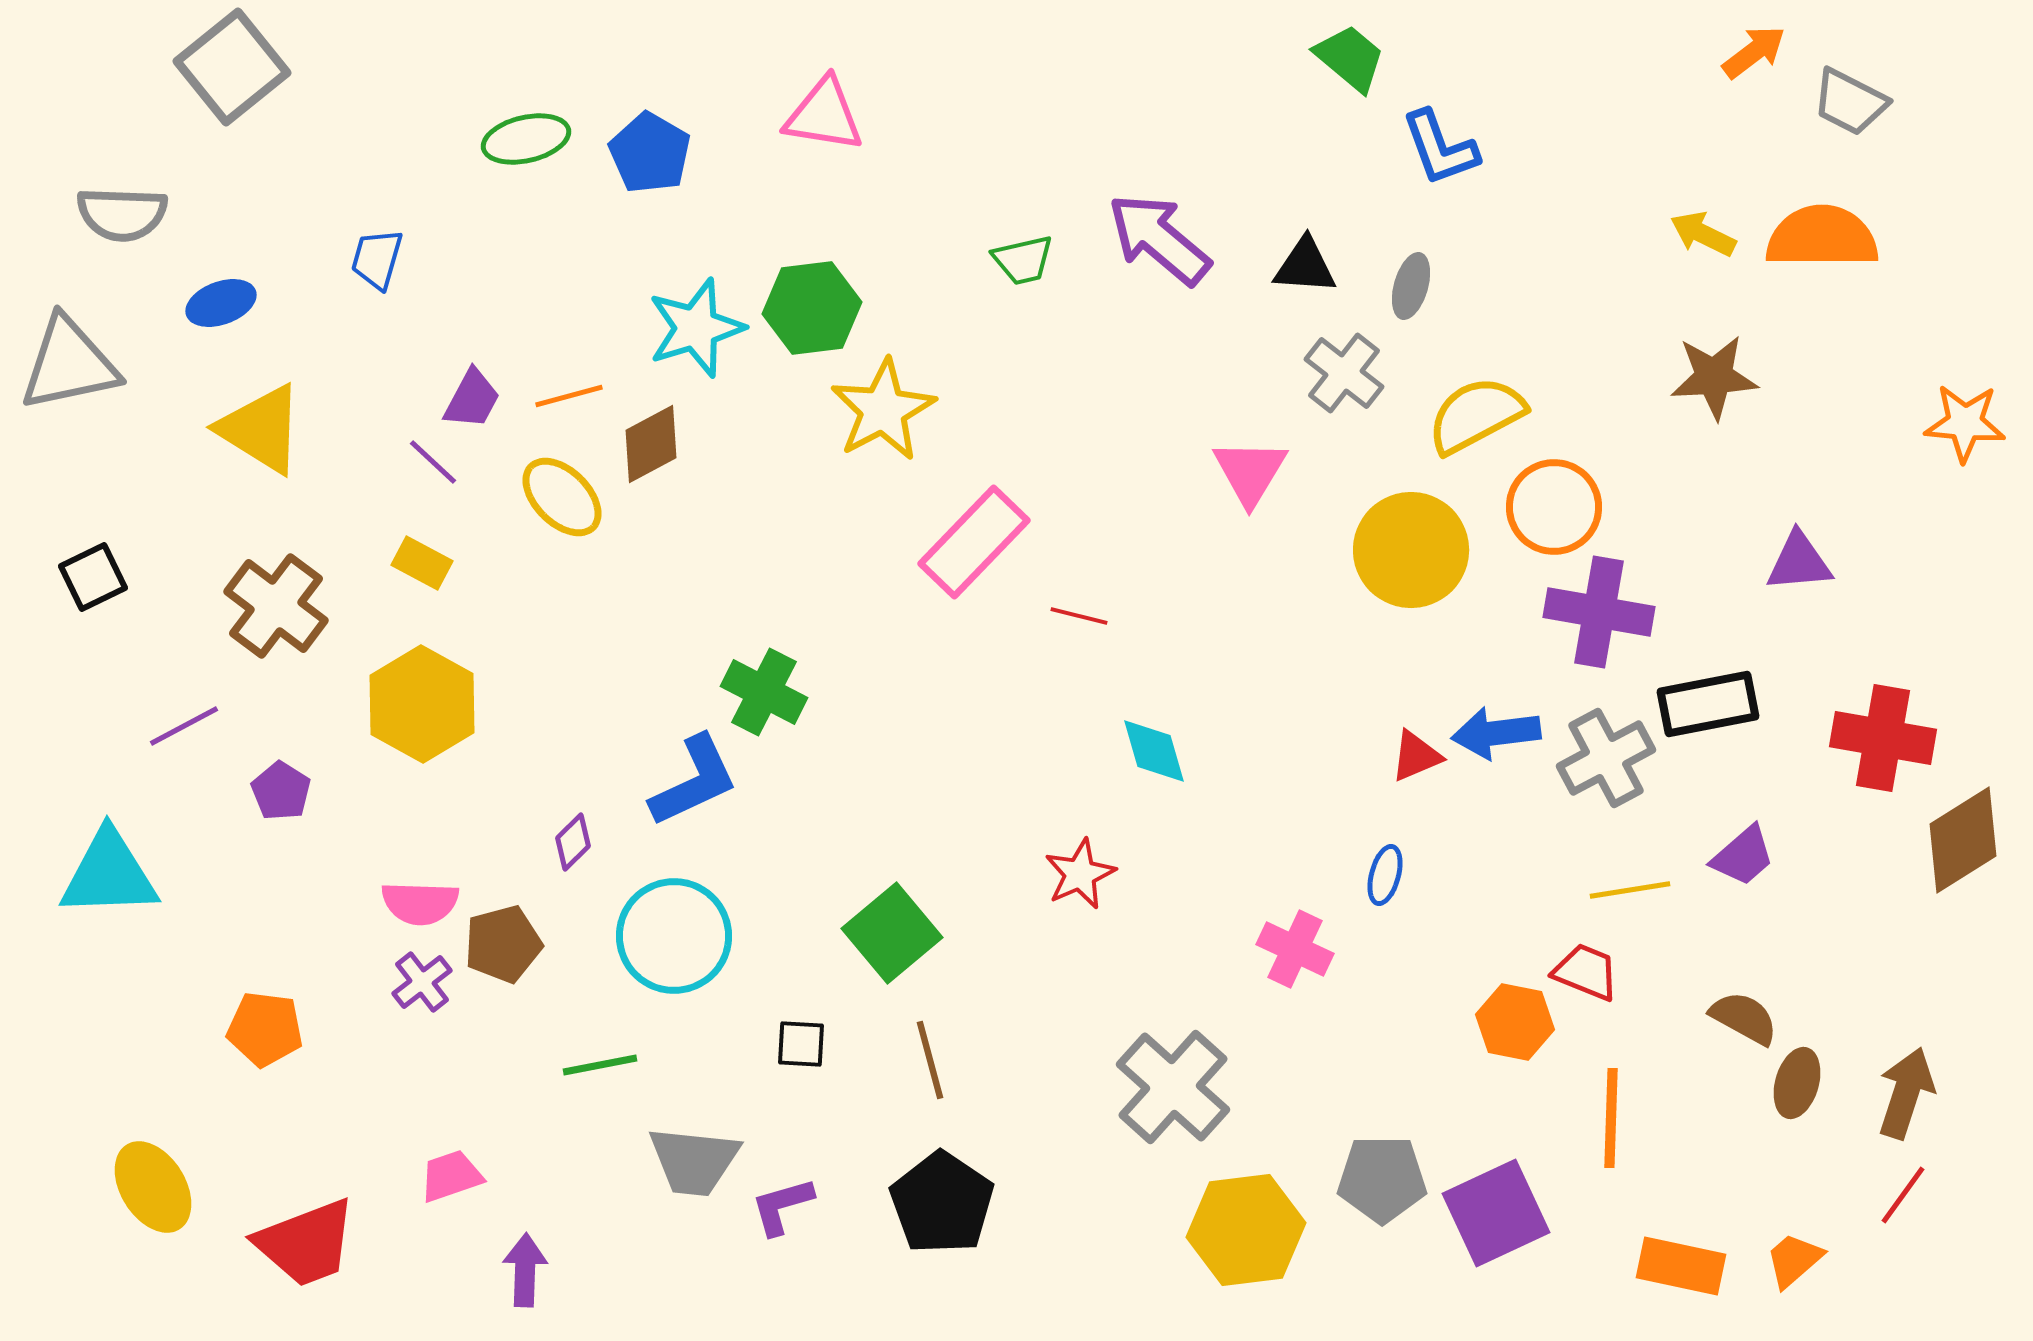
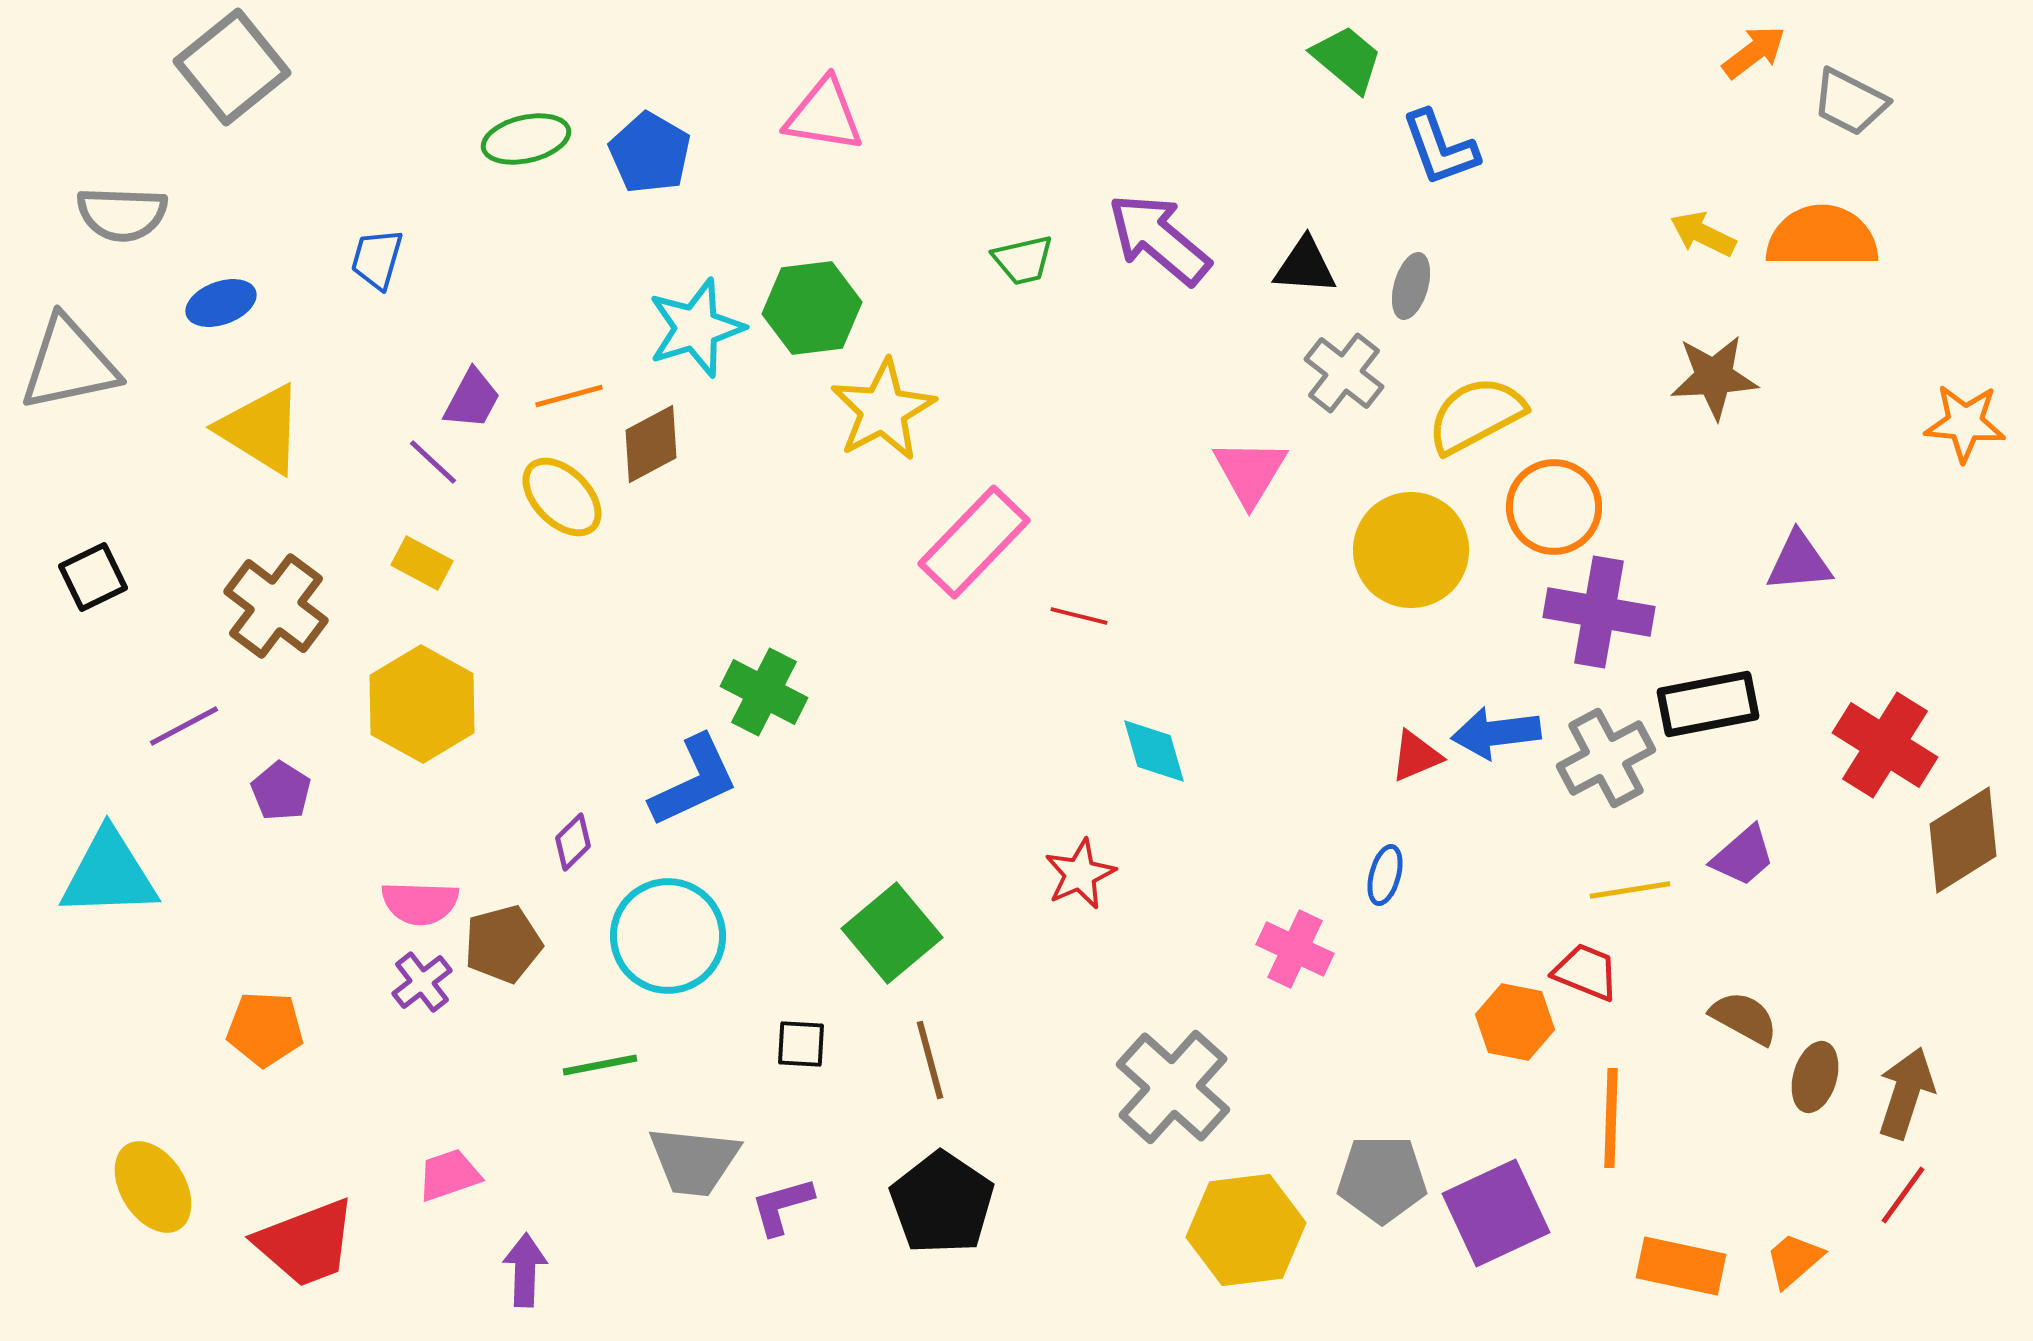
green trapezoid at (1350, 58): moved 3 px left, 1 px down
red cross at (1883, 738): moved 2 px right, 7 px down; rotated 22 degrees clockwise
cyan circle at (674, 936): moved 6 px left
orange pentagon at (265, 1029): rotated 4 degrees counterclockwise
brown ellipse at (1797, 1083): moved 18 px right, 6 px up
pink trapezoid at (451, 1176): moved 2 px left, 1 px up
